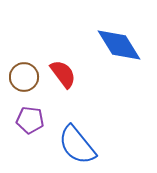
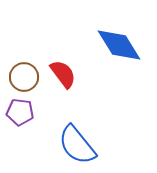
purple pentagon: moved 10 px left, 8 px up
